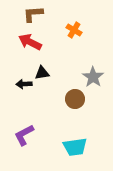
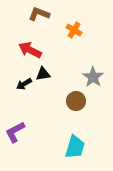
brown L-shape: moved 6 px right; rotated 25 degrees clockwise
red arrow: moved 8 px down
black triangle: moved 1 px right, 1 px down
black arrow: rotated 28 degrees counterclockwise
brown circle: moved 1 px right, 2 px down
purple L-shape: moved 9 px left, 3 px up
cyan trapezoid: rotated 65 degrees counterclockwise
